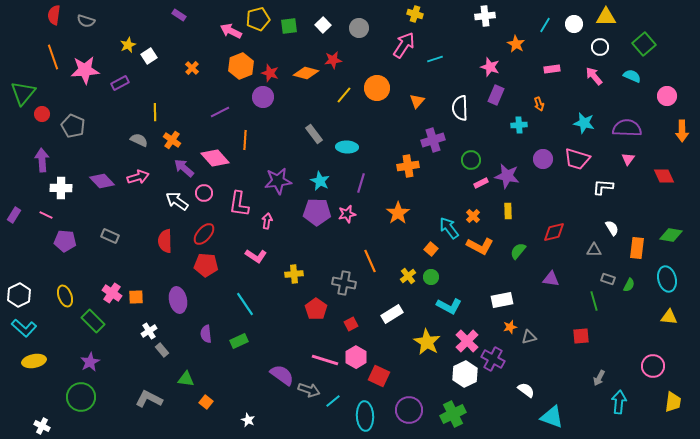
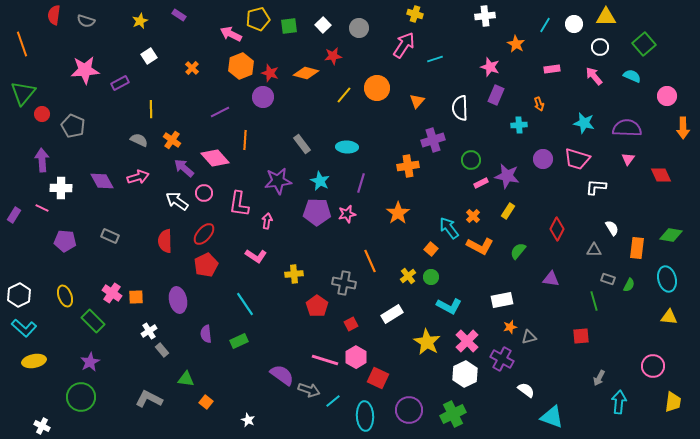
pink arrow at (231, 31): moved 3 px down
yellow star at (128, 45): moved 12 px right, 24 px up
orange line at (53, 57): moved 31 px left, 13 px up
red star at (333, 60): moved 4 px up
yellow line at (155, 112): moved 4 px left, 3 px up
orange arrow at (682, 131): moved 1 px right, 3 px up
gray rectangle at (314, 134): moved 12 px left, 10 px down
red diamond at (664, 176): moved 3 px left, 1 px up
purple diamond at (102, 181): rotated 15 degrees clockwise
white L-shape at (603, 187): moved 7 px left
yellow rectangle at (508, 211): rotated 35 degrees clockwise
pink line at (46, 215): moved 4 px left, 7 px up
red diamond at (554, 232): moved 3 px right, 3 px up; rotated 50 degrees counterclockwise
red pentagon at (206, 265): rotated 30 degrees counterclockwise
red pentagon at (316, 309): moved 1 px right, 3 px up
purple cross at (493, 359): moved 9 px right
red square at (379, 376): moved 1 px left, 2 px down
